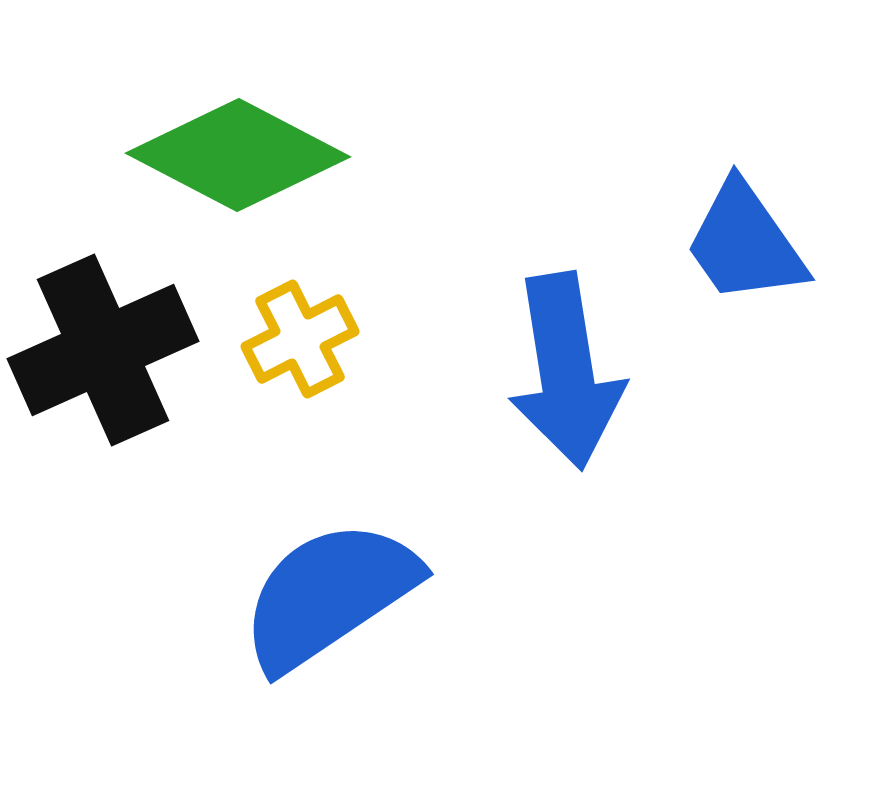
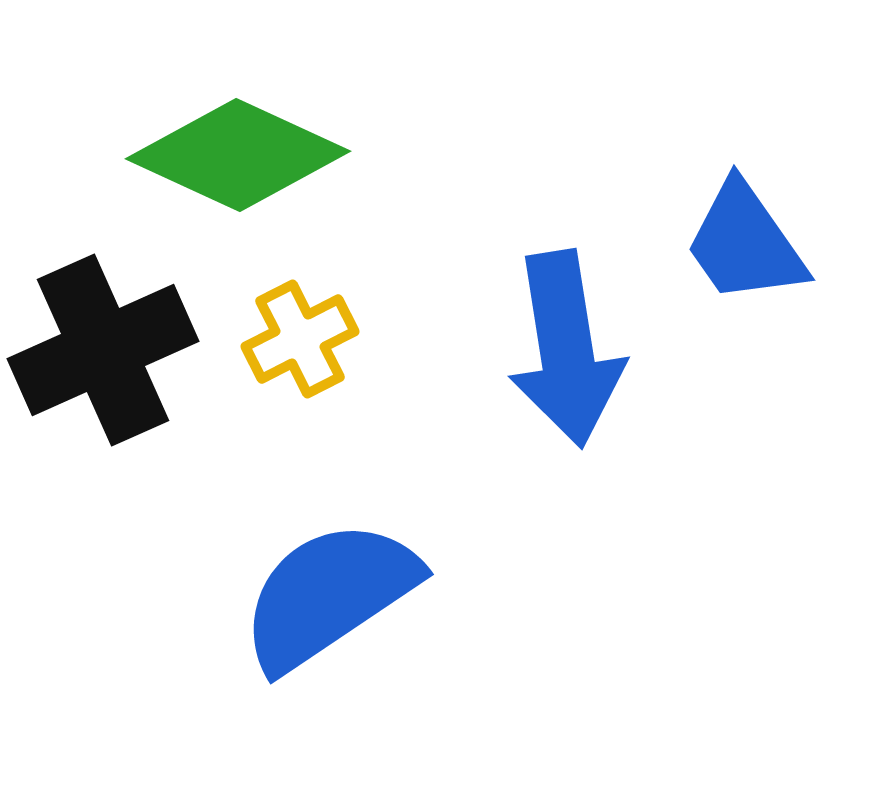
green diamond: rotated 3 degrees counterclockwise
blue arrow: moved 22 px up
